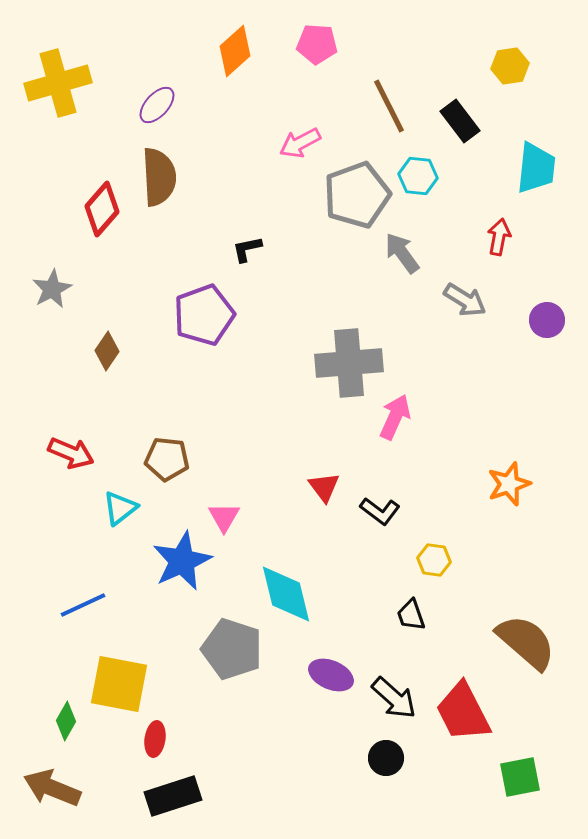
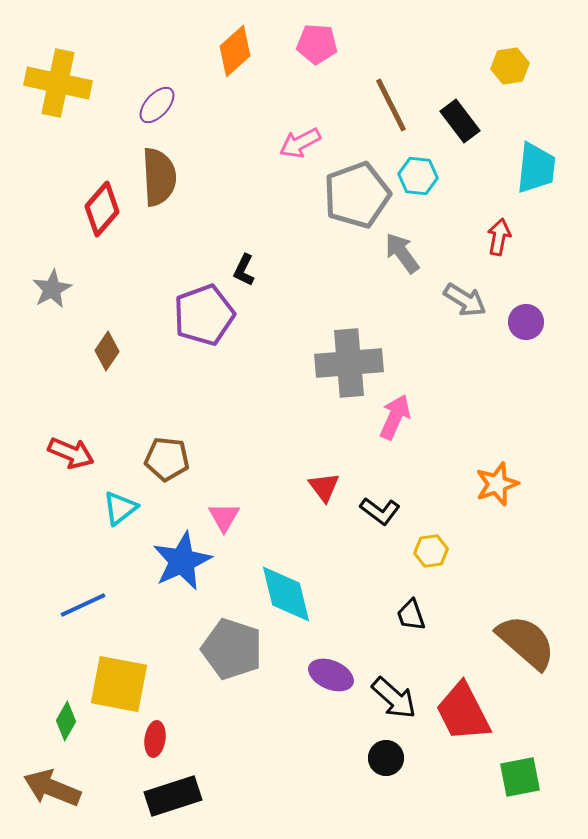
yellow cross at (58, 83): rotated 28 degrees clockwise
brown line at (389, 106): moved 2 px right, 1 px up
black L-shape at (247, 249): moved 3 px left, 21 px down; rotated 52 degrees counterclockwise
purple circle at (547, 320): moved 21 px left, 2 px down
orange star at (509, 484): moved 12 px left
yellow hexagon at (434, 560): moved 3 px left, 9 px up; rotated 16 degrees counterclockwise
